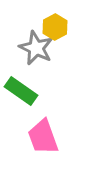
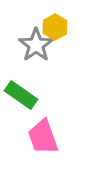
gray star: moved 3 px up; rotated 12 degrees clockwise
green rectangle: moved 4 px down
